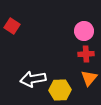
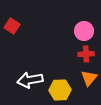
white arrow: moved 3 px left, 1 px down
